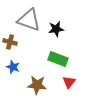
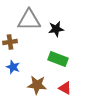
gray triangle: rotated 20 degrees counterclockwise
brown cross: rotated 24 degrees counterclockwise
red triangle: moved 4 px left, 6 px down; rotated 40 degrees counterclockwise
